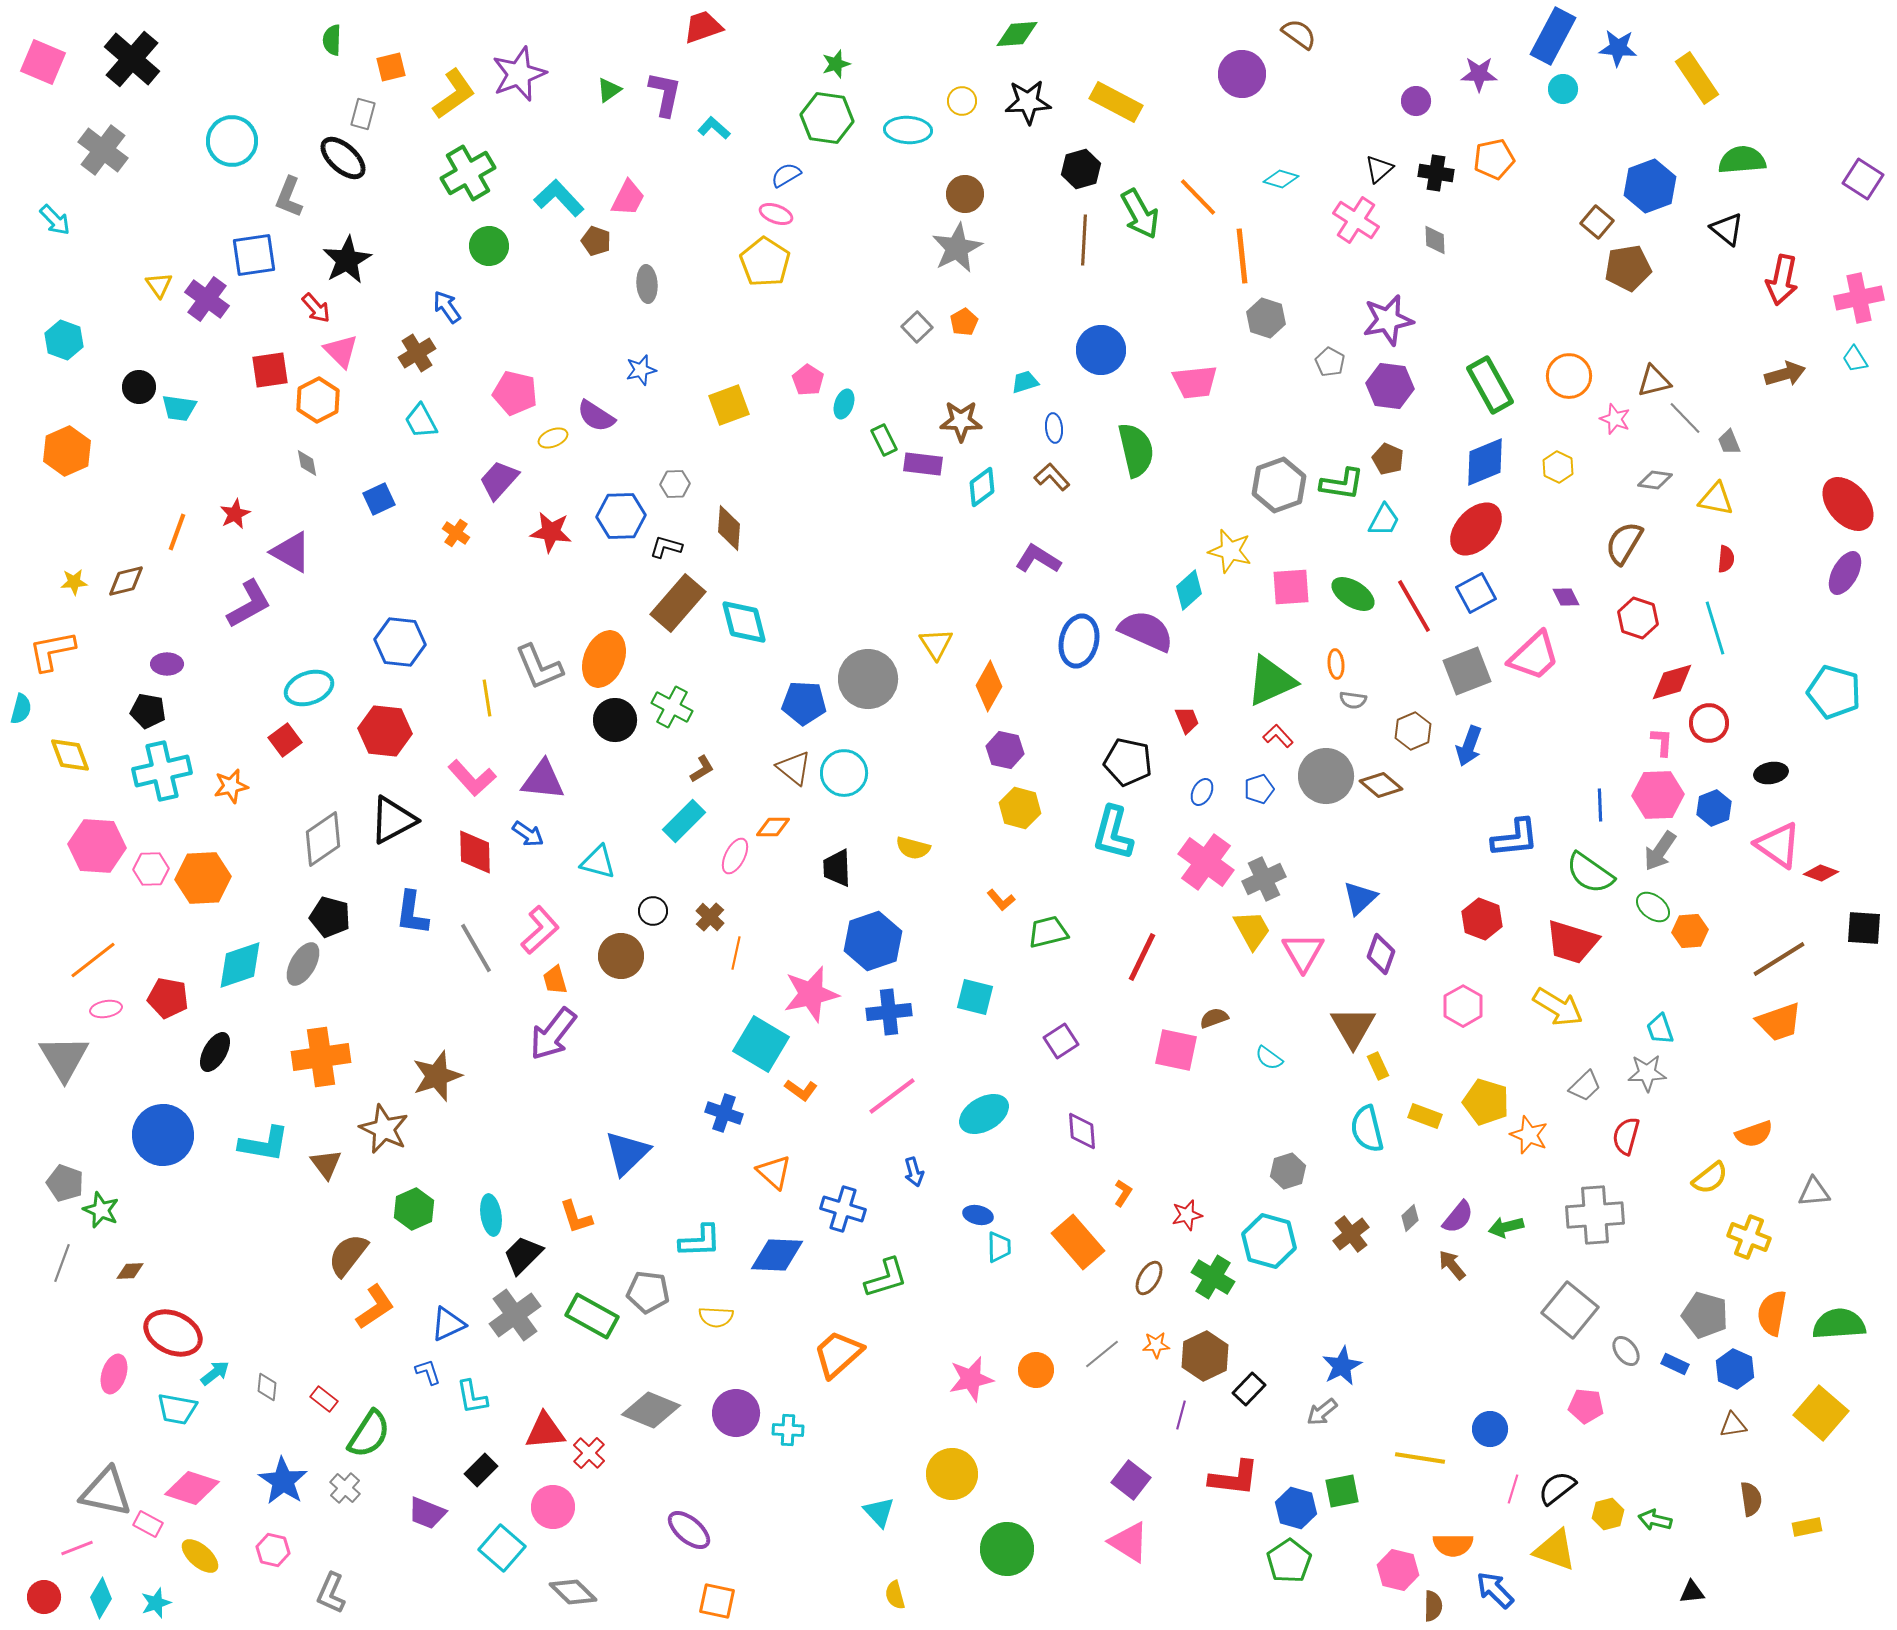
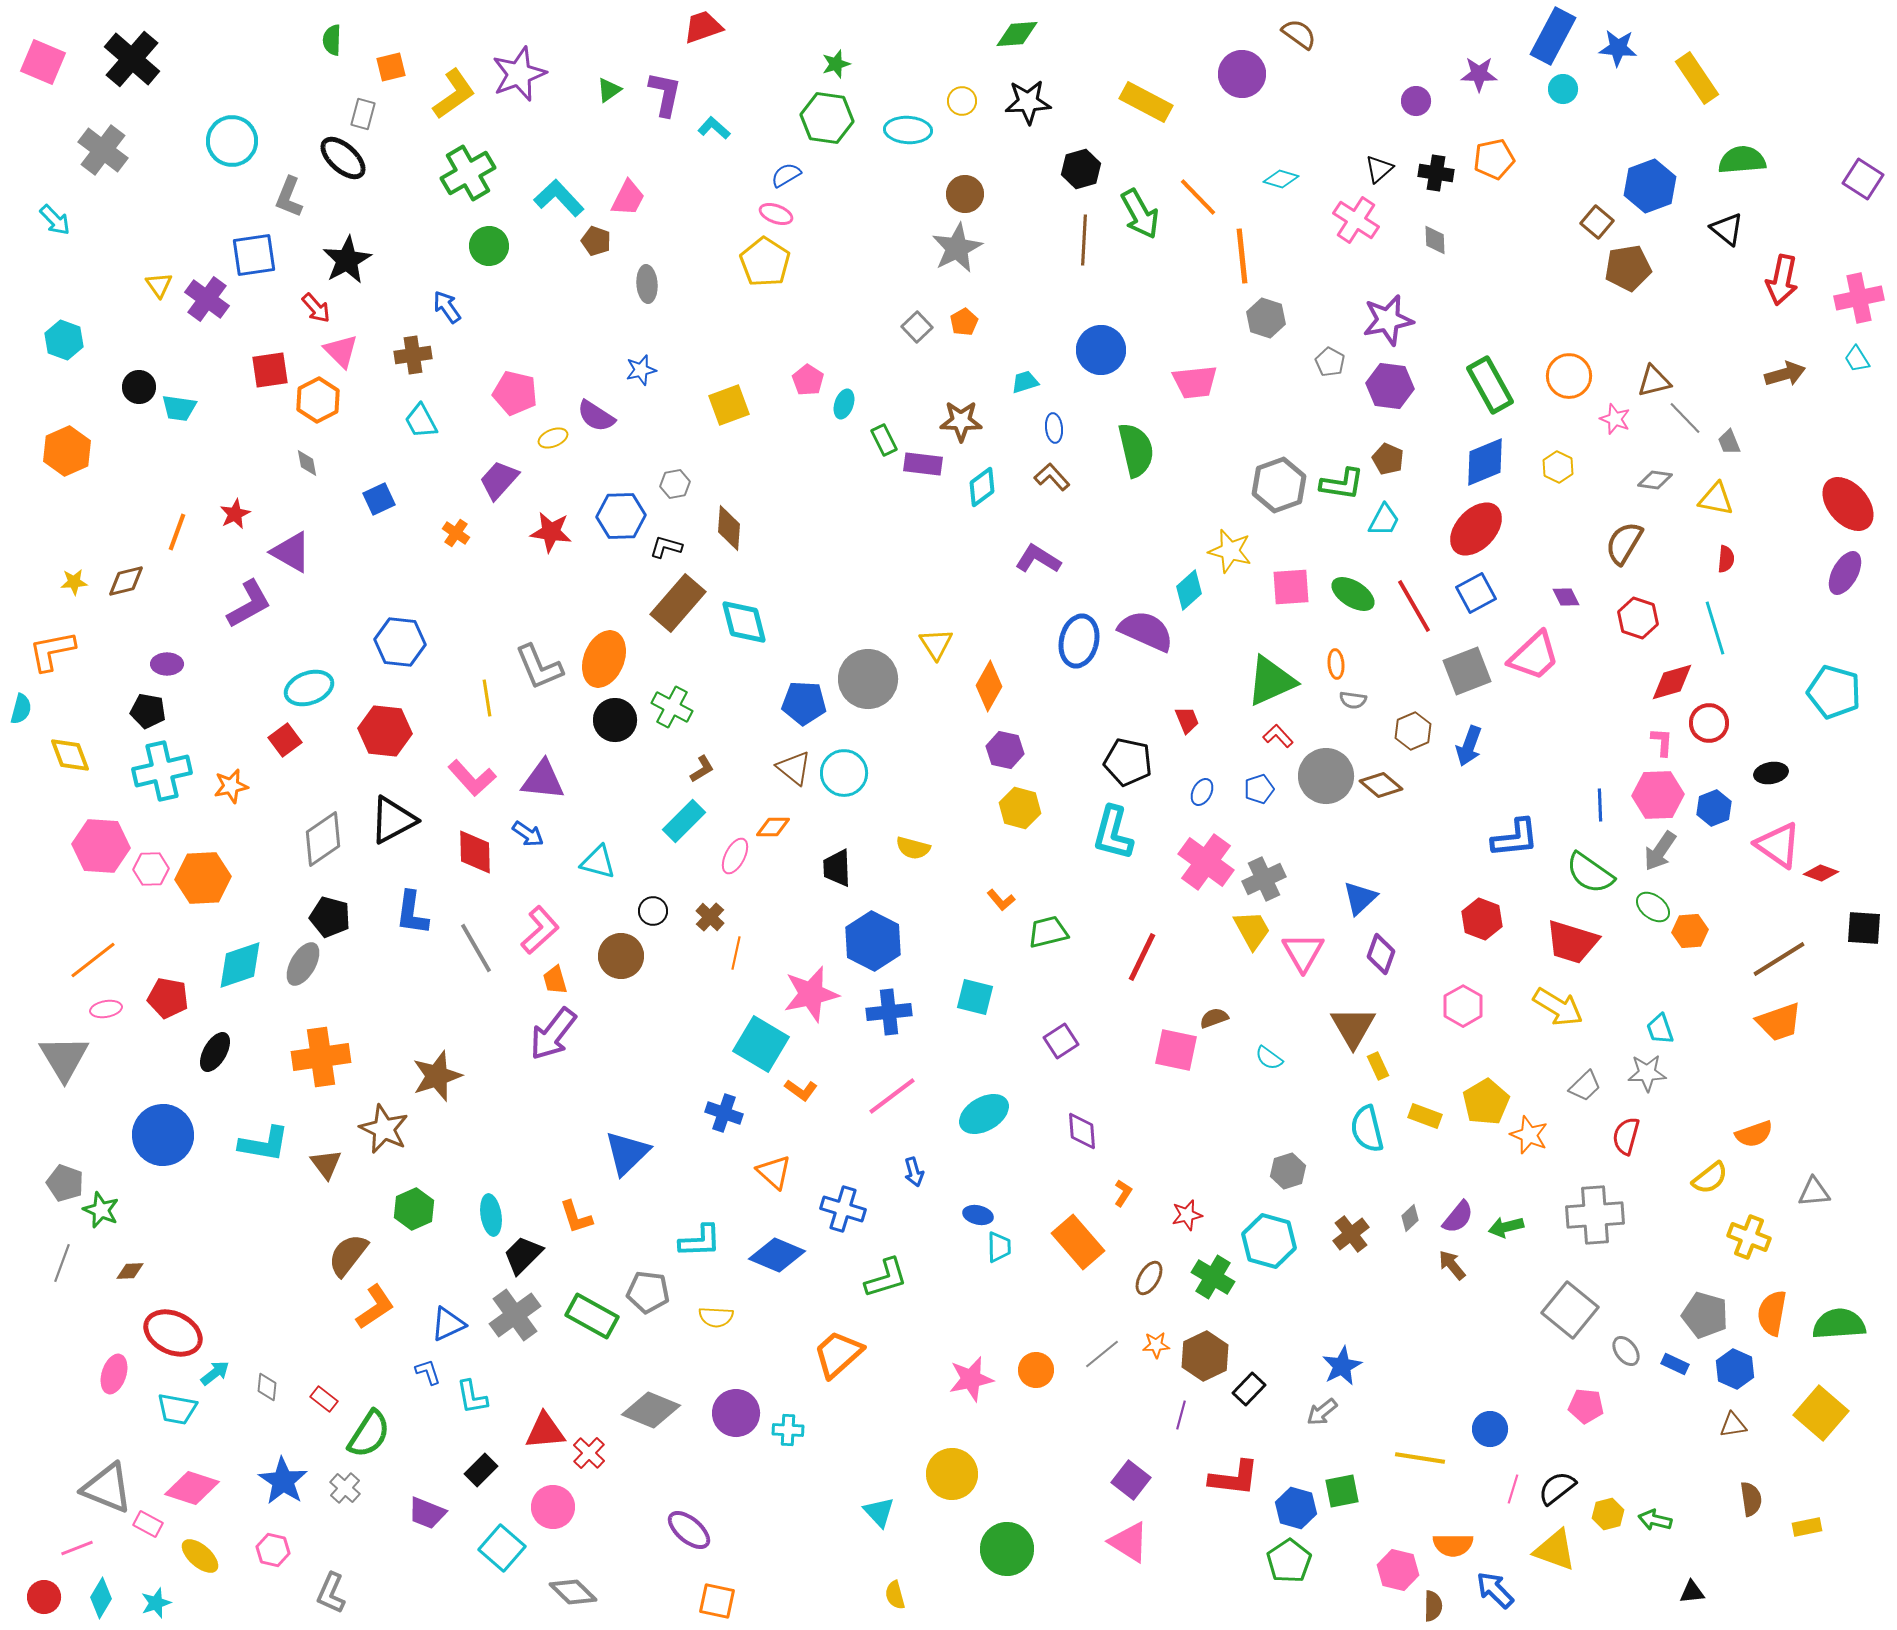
yellow rectangle at (1116, 102): moved 30 px right
brown cross at (417, 353): moved 4 px left, 2 px down; rotated 24 degrees clockwise
cyan trapezoid at (1855, 359): moved 2 px right
gray hexagon at (675, 484): rotated 8 degrees counterclockwise
pink hexagon at (97, 846): moved 4 px right
blue hexagon at (873, 941): rotated 14 degrees counterclockwise
yellow pentagon at (1486, 1102): rotated 24 degrees clockwise
blue diamond at (777, 1255): rotated 20 degrees clockwise
gray triangle at (106, 1492): moved 1 px right, 4 px up; rotated 10 degrees clockwise
